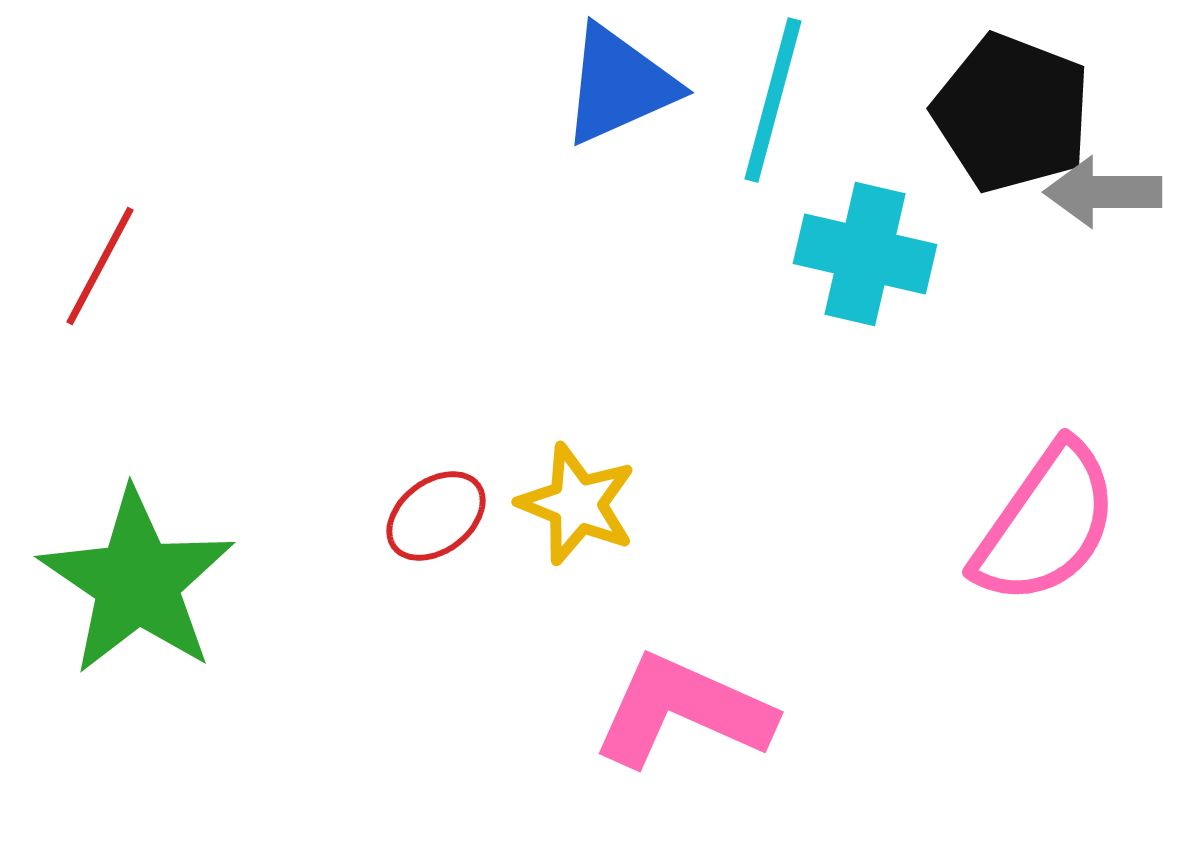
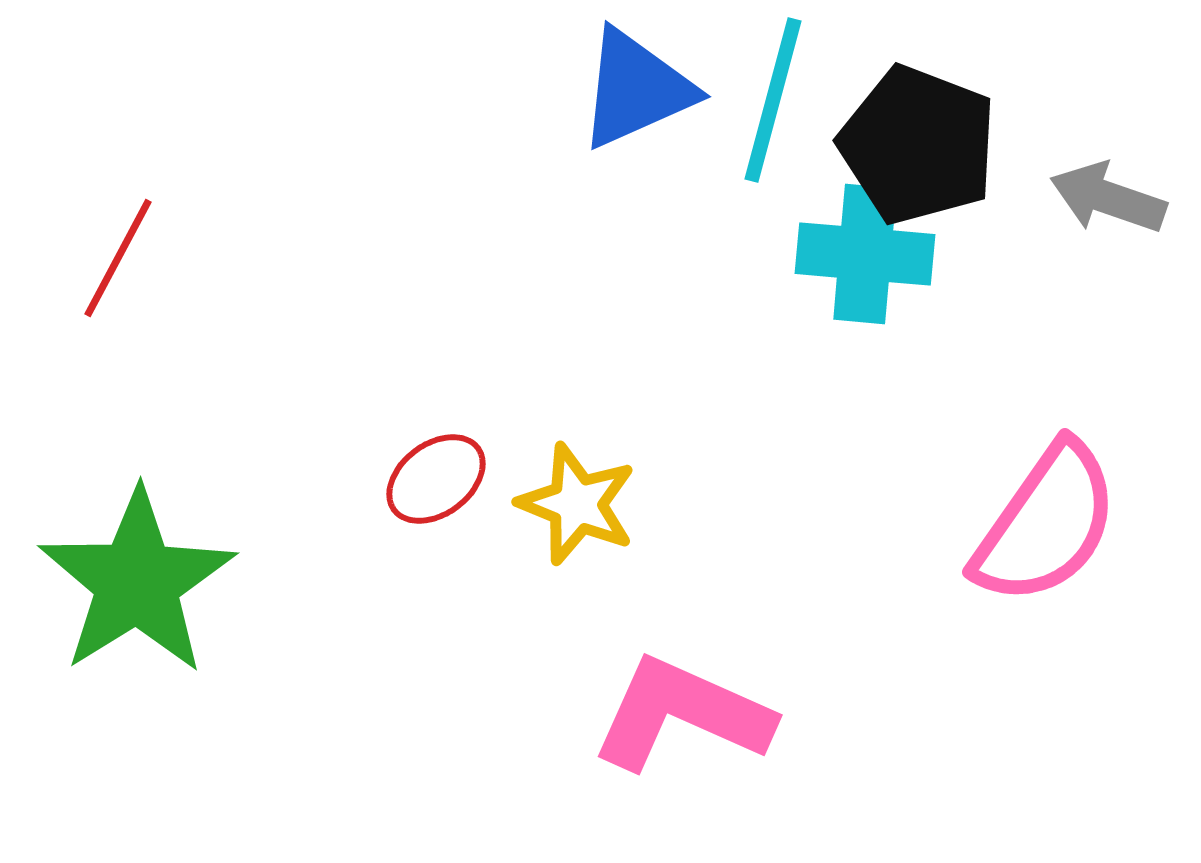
blue triangle: moved 17 px right, 4 px down
black pentagon: moved 94 px left, 32 px down
gray arrow: moved 5 px right, 6 px down; rotated 19 degrees clockwise
cyan cross: rotated 8 degrees counterclockwise
red line: moved 18 px right, 8 px up
red ellipse: moved 37 px up
green star: rotated 6 degrees clockwise
pink L-shape: moved 1 px left, 3 px down
